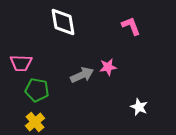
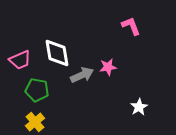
white diamond: moved 6 px left, 31 px down
pink trapezoid: moved 1 px left, 3 px up; rotated 25 degrees counterclockwise
white star: rotated 18 degrees clockwise
